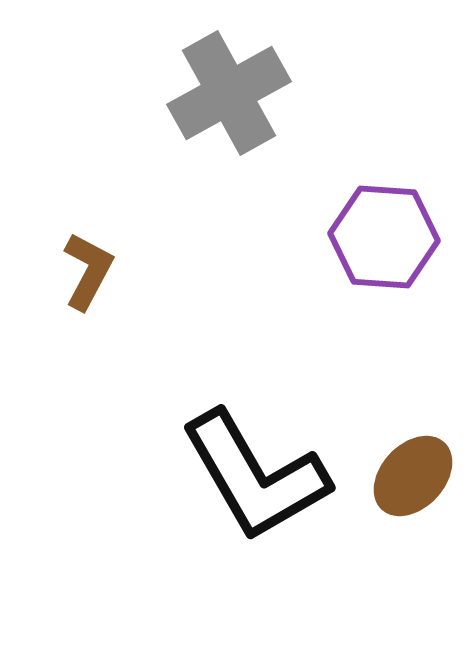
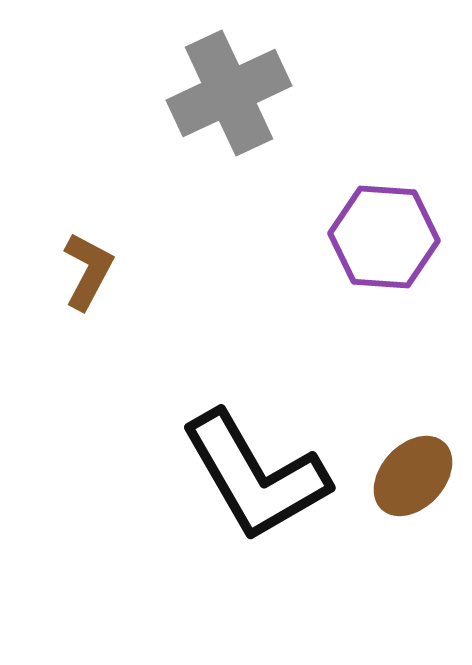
gray cross: rotated 4 degrees clockwise
